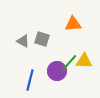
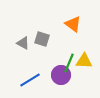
orange triangle: rotated 42 degrees clockwise
gray triangle: moved 2 px down
green line: rotated 18 degrees counterclockwise
purple circle: moved 4 px right, 4 px down
blue line: rotated 45 degrees clockwise
